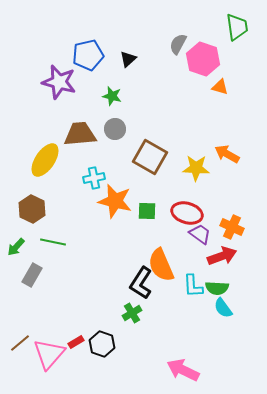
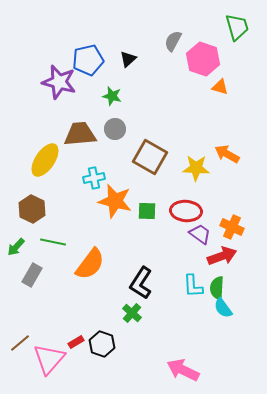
green trapezoid: rotated 8 degrees counterclockwise
gray semicircle: moved 5 px left, 3 px up
blue pentagon: moved 5 px down
red ellipse: moved 1 px left, 2 px up; rotated 12 degrees counterclockwise
orange semicircle: moved 71 px left, 1 px up; rotated 120 degrees counterclockwise
green semicircle: rotated 90 degrees clockwise
green cross: rotated 18 degrees counterclockwise
pink triangle: moved 5 px down
